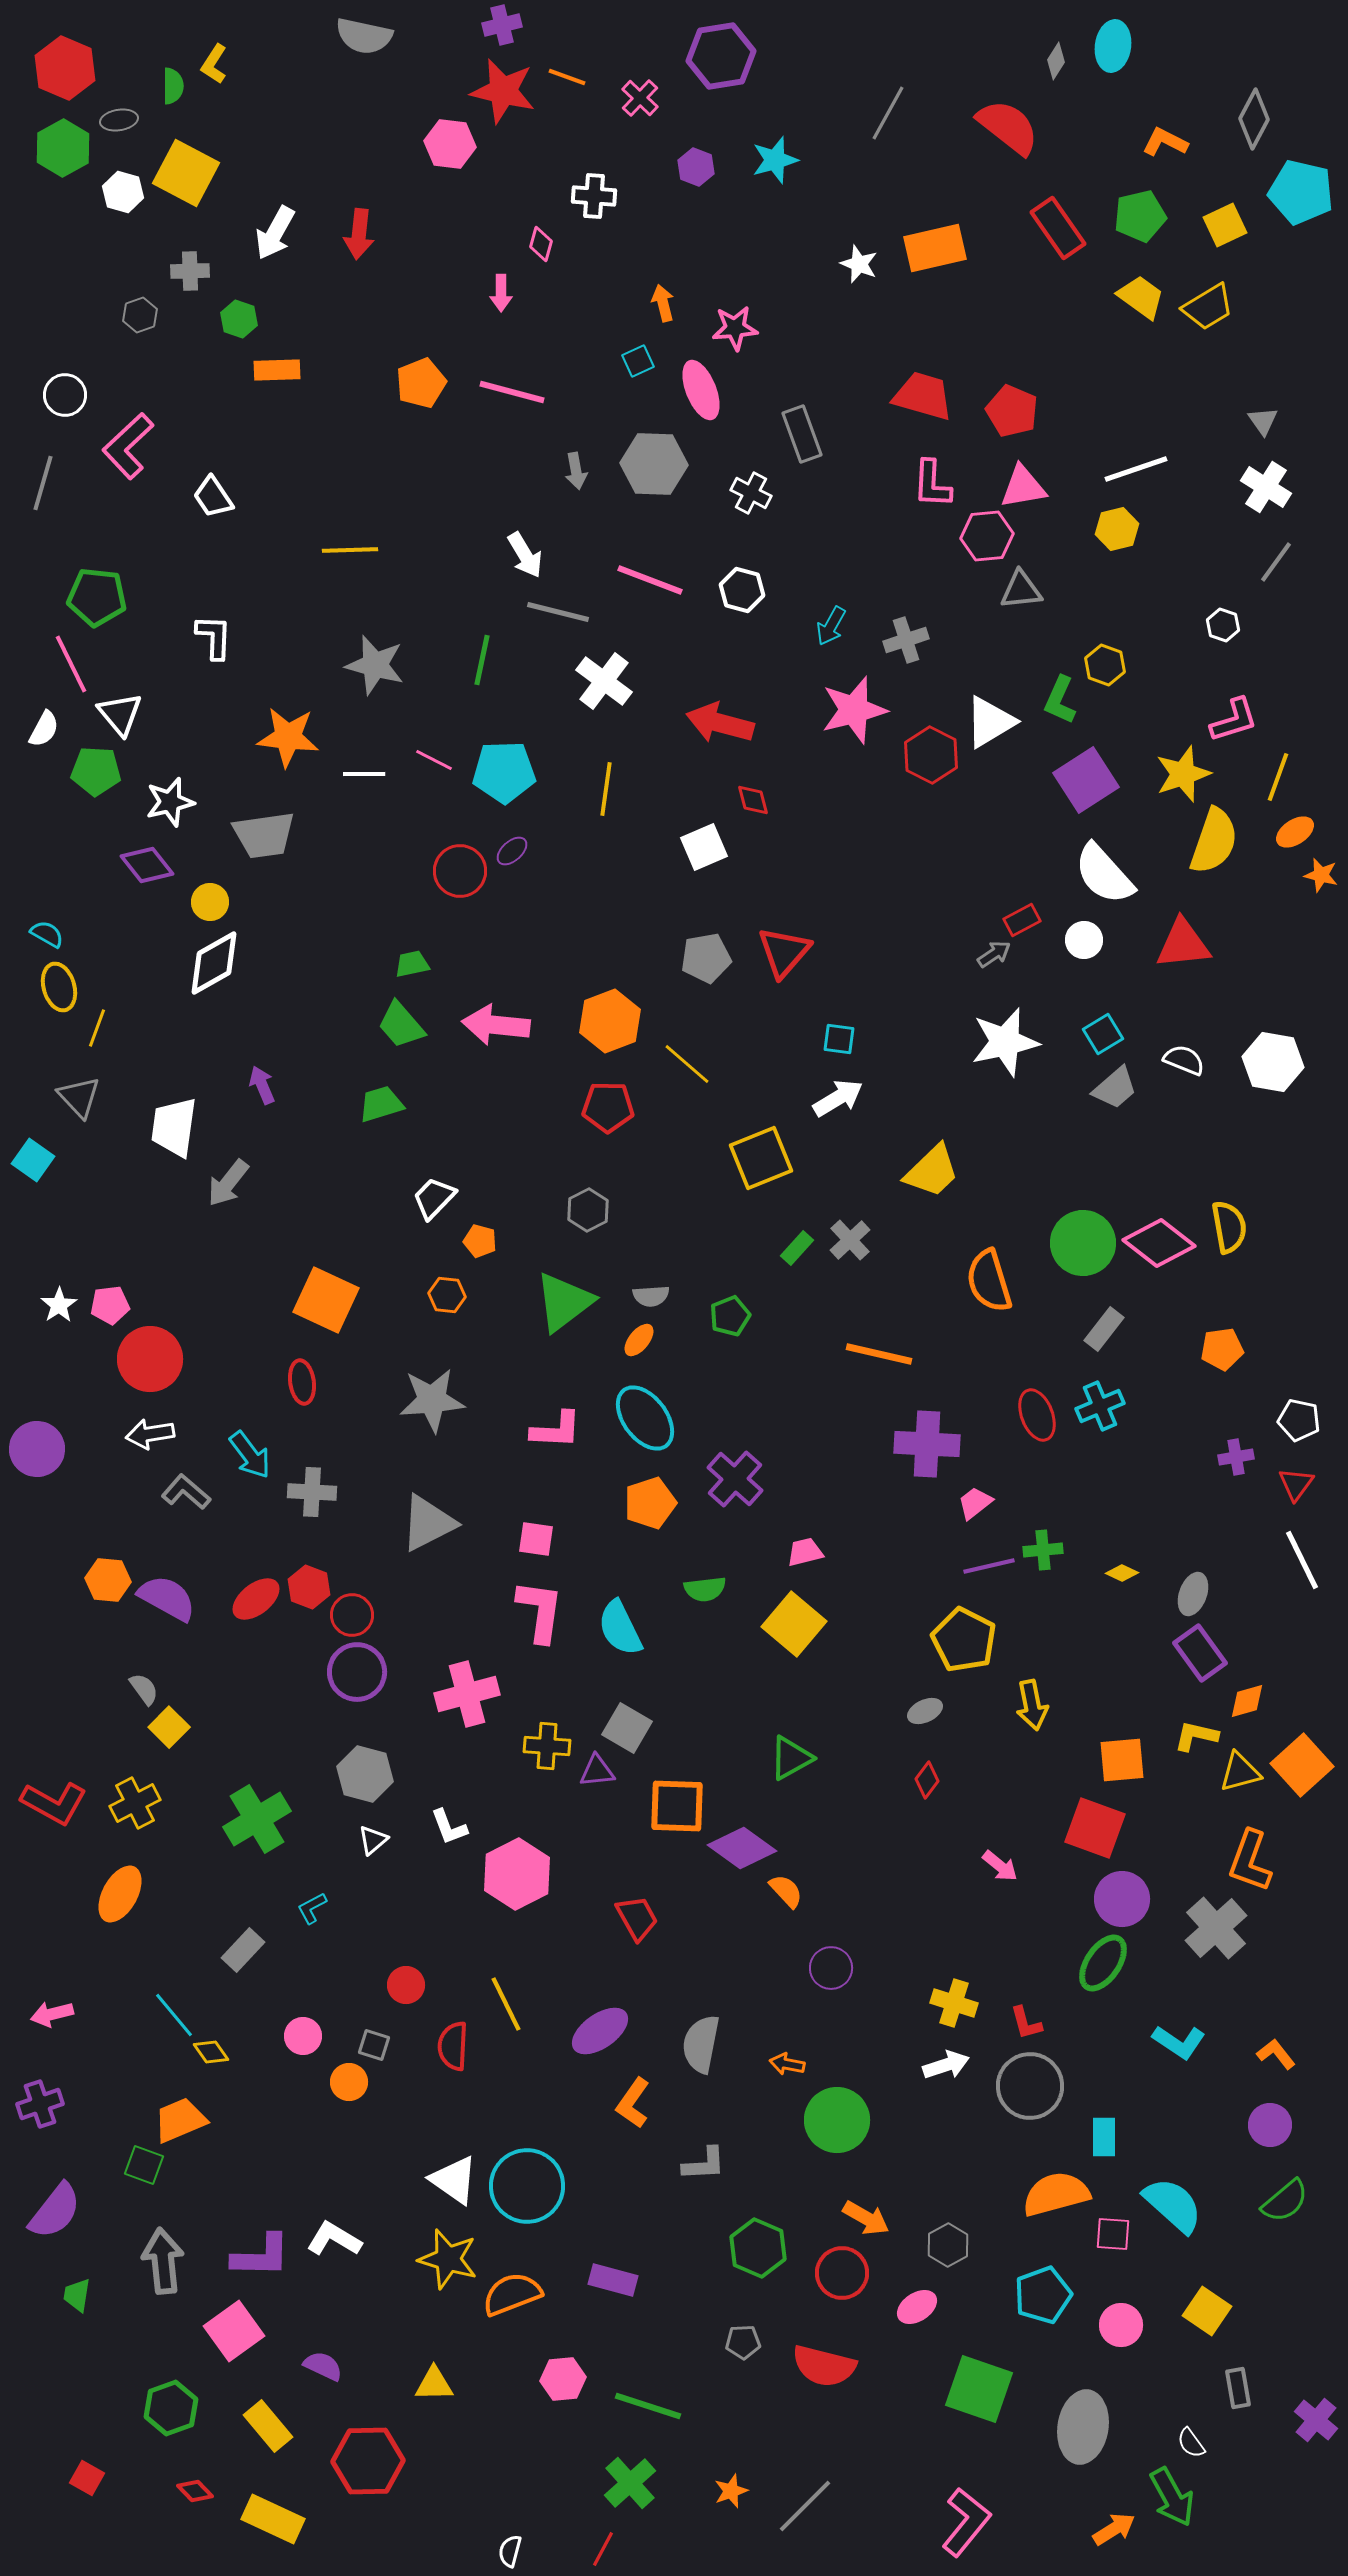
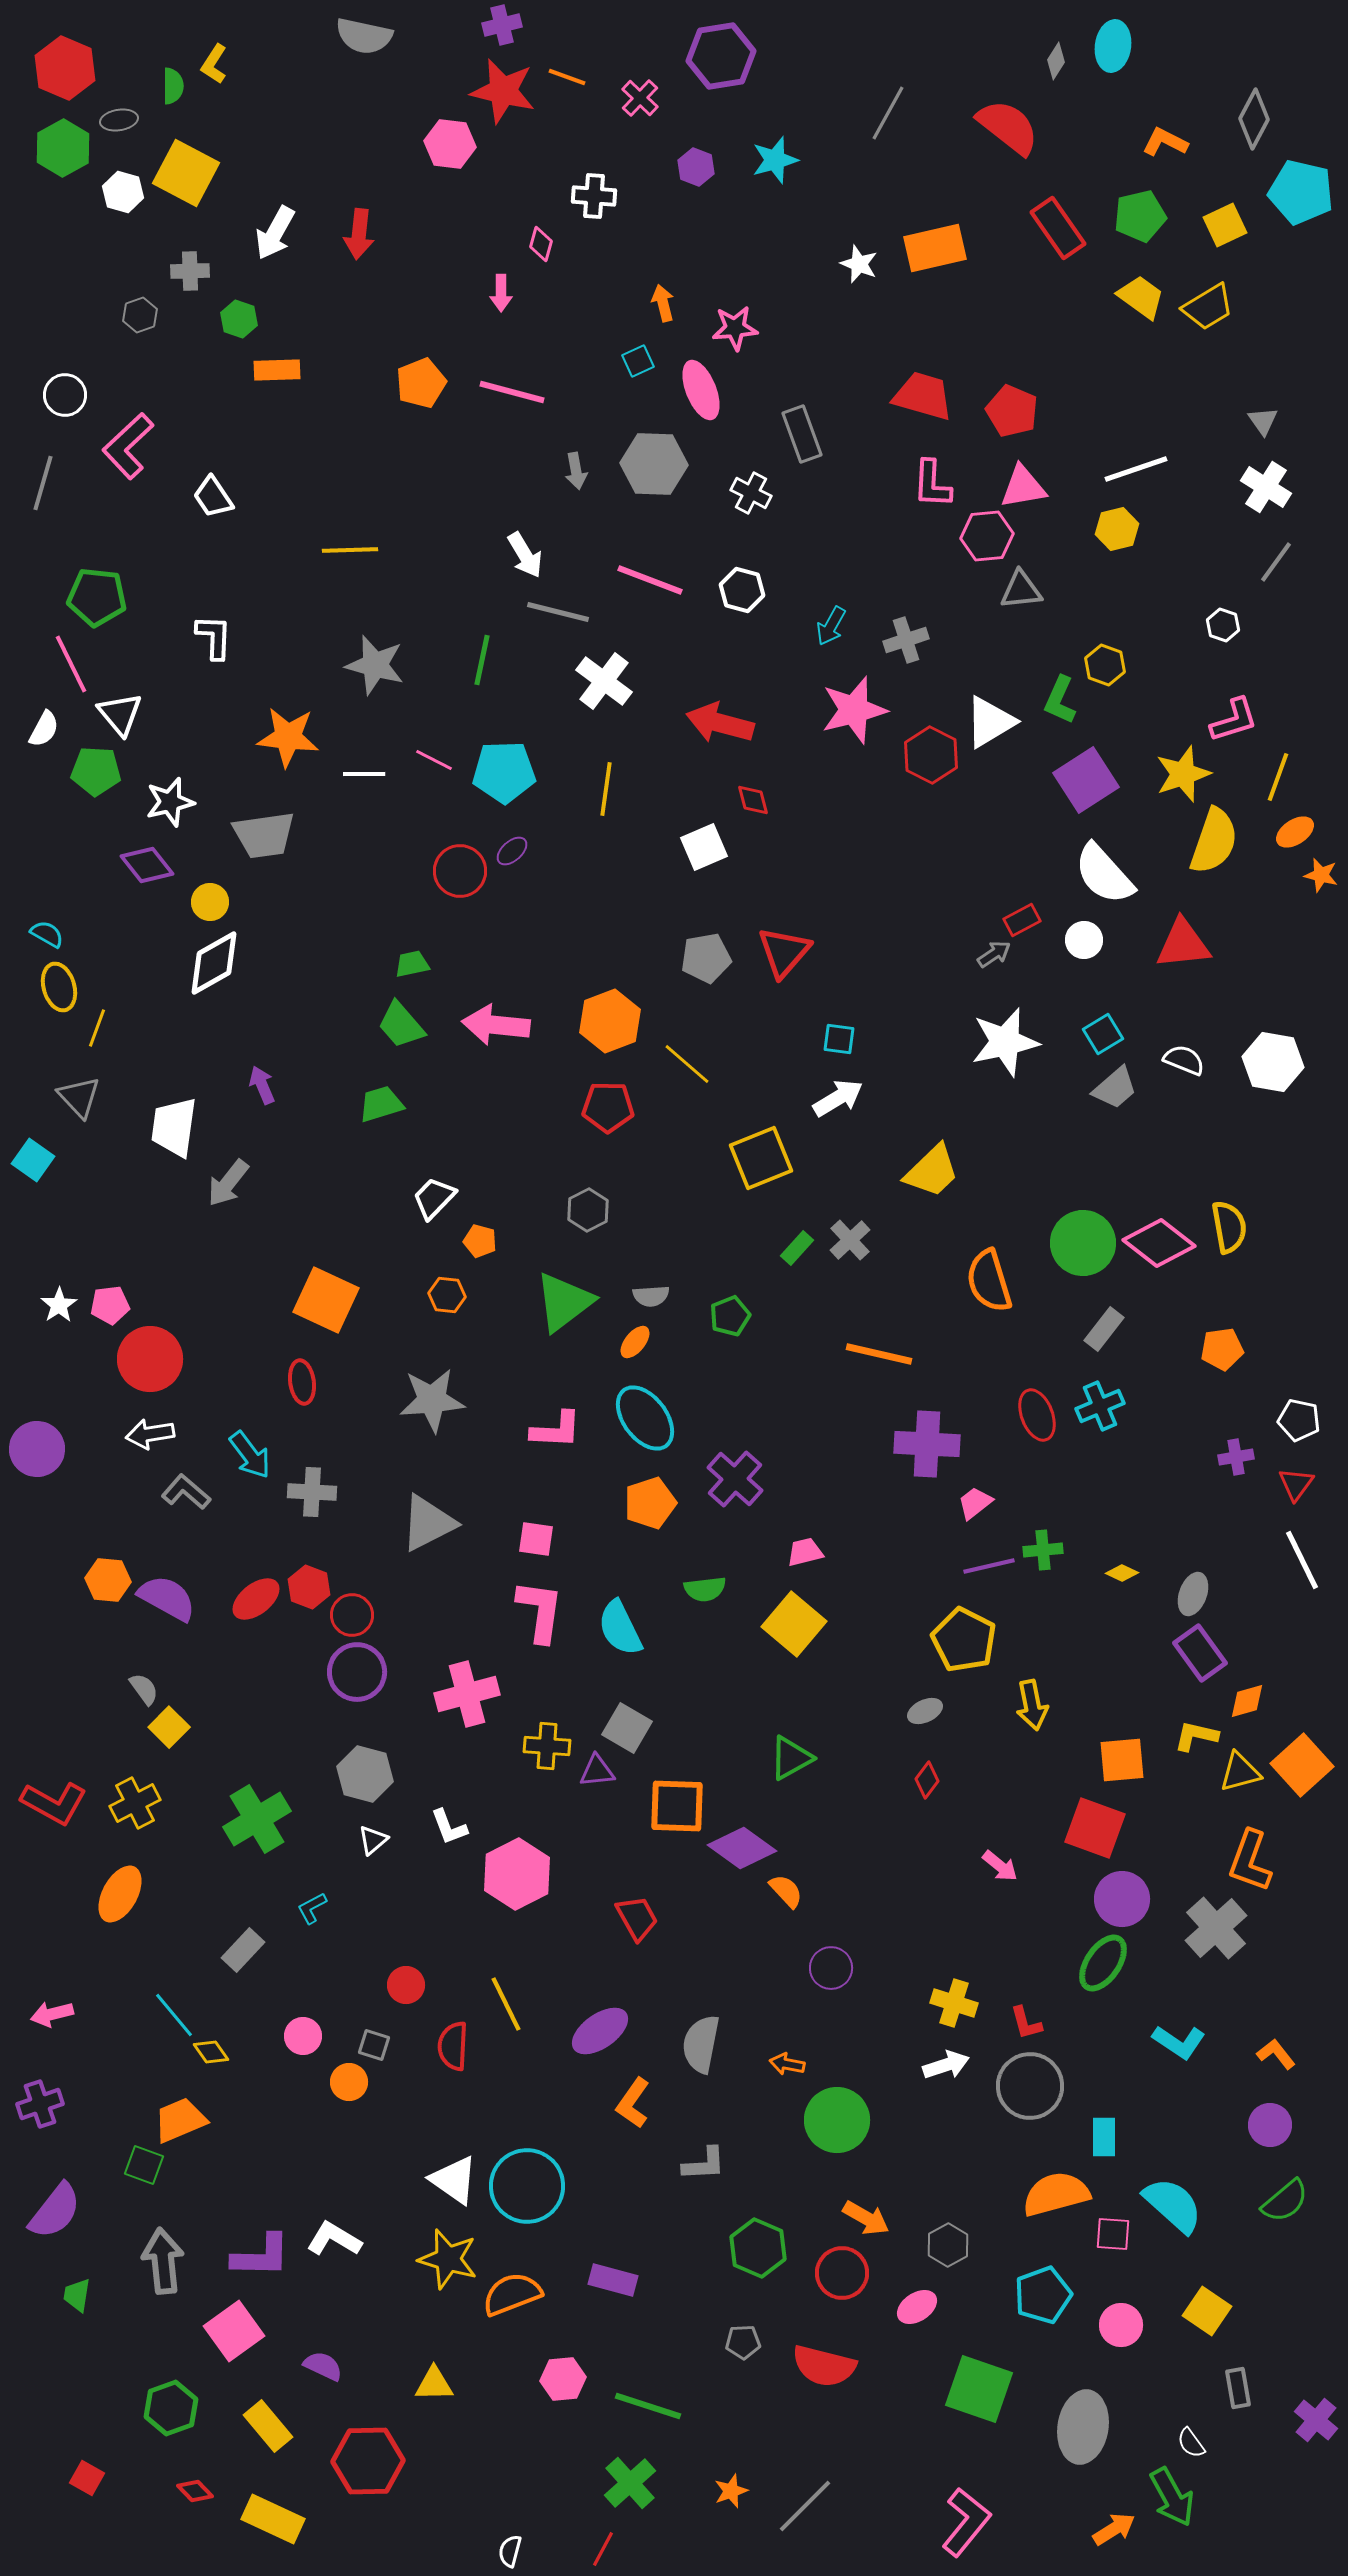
orange ellipse at (639, 1340): moved 4 px left, 2 px down
